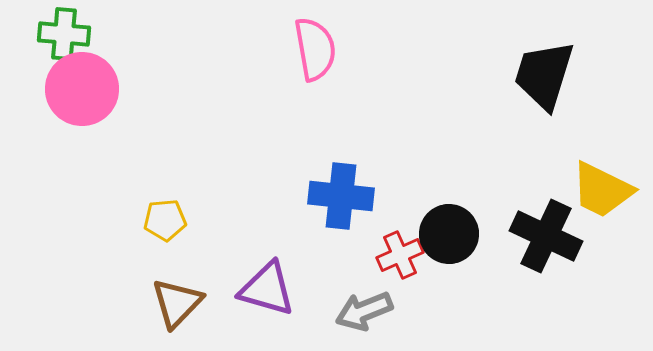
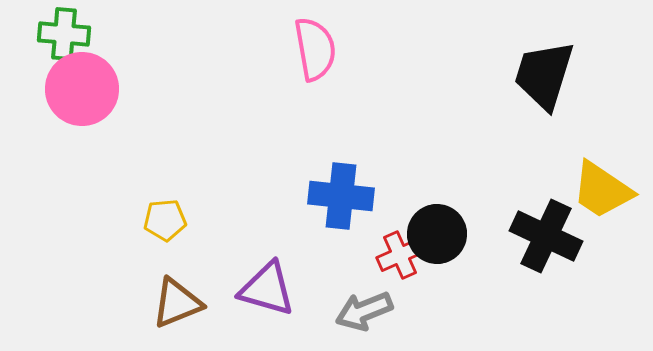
yellow trapezoid: rotated 8 degrees clockwise
black circle: moved 12 px left
brown triangle: rotated 24 degrees clockwise
